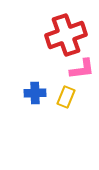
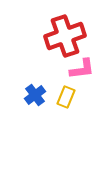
red cross: moved 1 px left, 1 px down
blue cross: moved 2 px down; rotated 35 degrees counterclockwise
